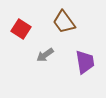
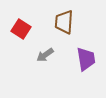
brown trapezoid: rotated 40 degrees clockwise
purple trapezoid: moved 1 px right, 3 px up
